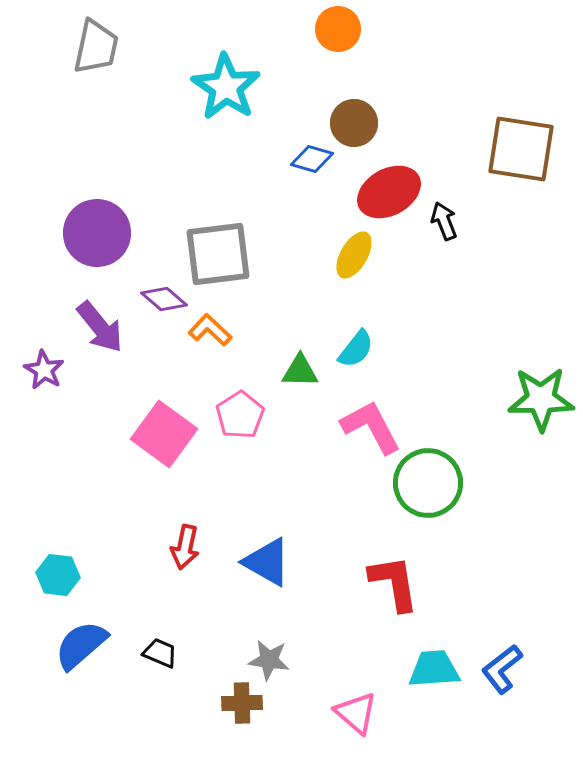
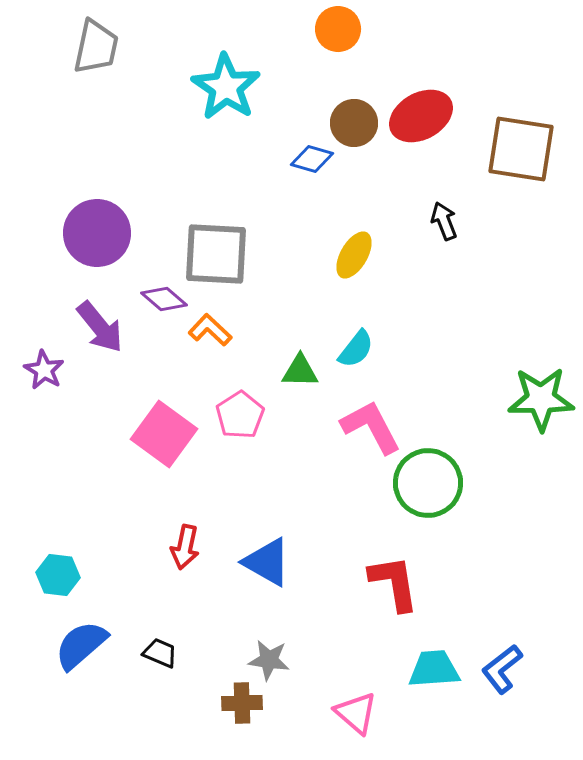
red ellipse: moved 32 px right, 76 px up
gray square: moved 2 px left; rotated 10 degrees clockwise
